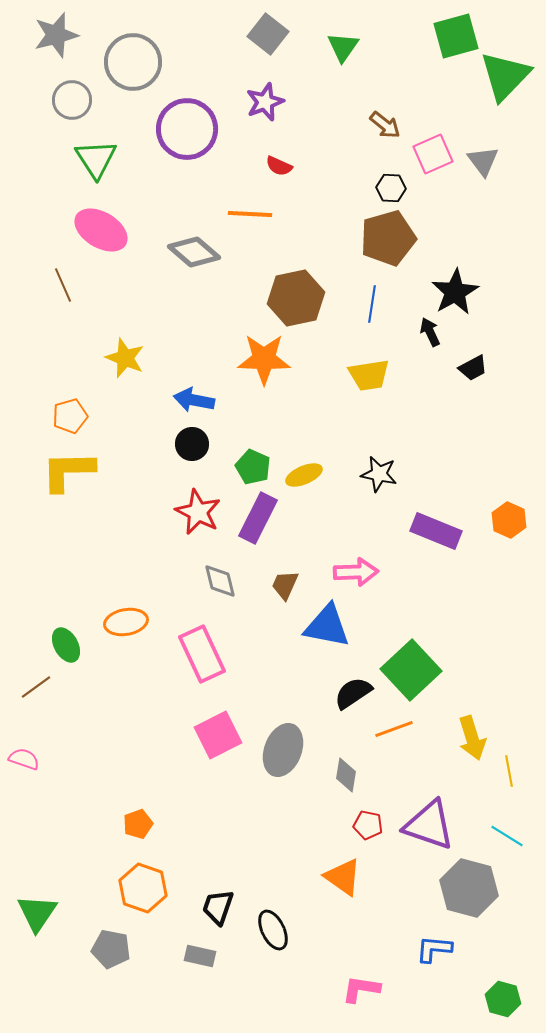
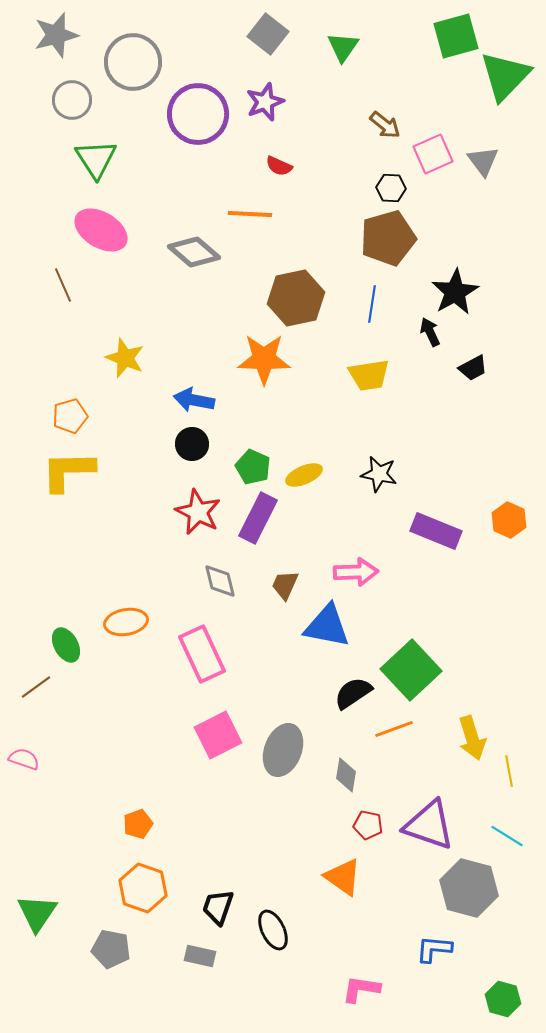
purple circle at (187, 129): moved 11 px right, 15 px up
